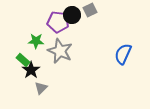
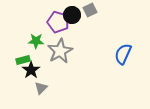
purple pentagon: rotated 10 degrees clockwise
gray star: rotated 20 degrees clockwise
green rectangle: rotated 56 degrees counterclockwise
